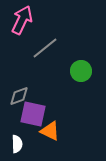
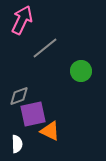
purple square: rotated 24 degrees counterclockwise
